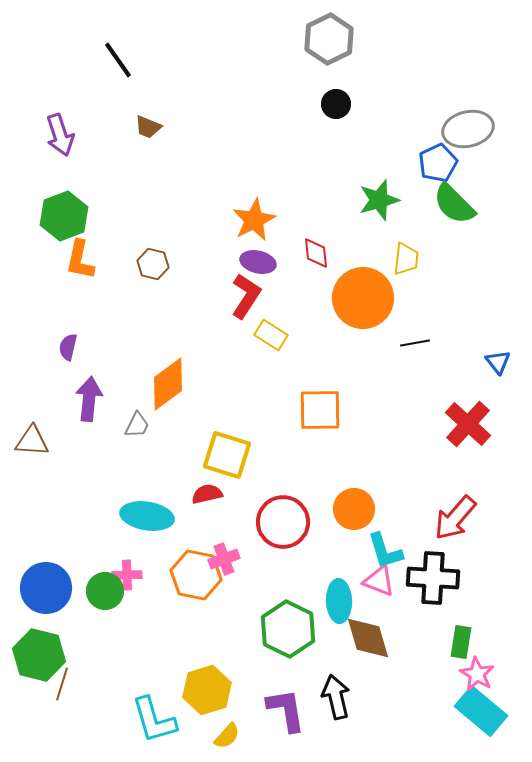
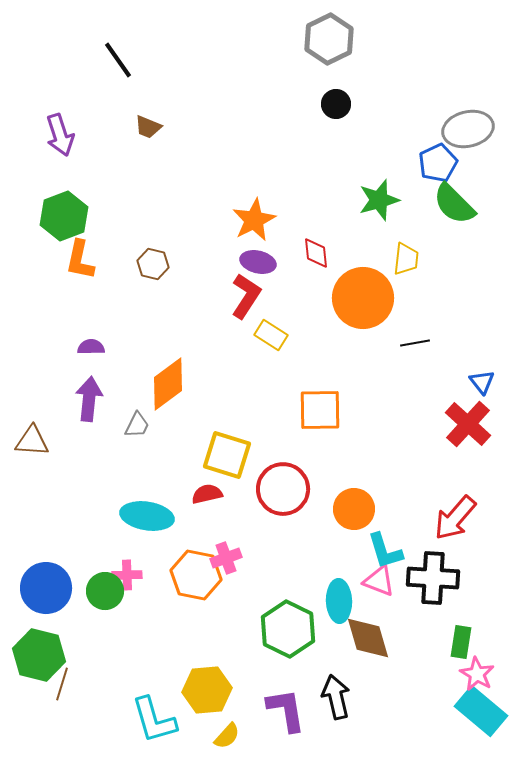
purple semicircle at (68, 347): moved 23 px right; rotated 76 degrees clockwise
blue triangle at (498, 362): moved 16 px left, 20 px down
red circle at (283, 522): moved 33 px up
pink cross at (224, 559): moved 2 px right, 1 px up
yellow hexagon at (207, 690): rotated 12 degrees clockwise
